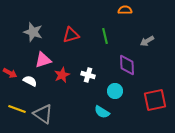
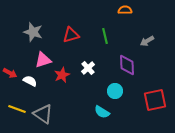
white cross: moved 7 px up; rotated 32 degrees clockwise
